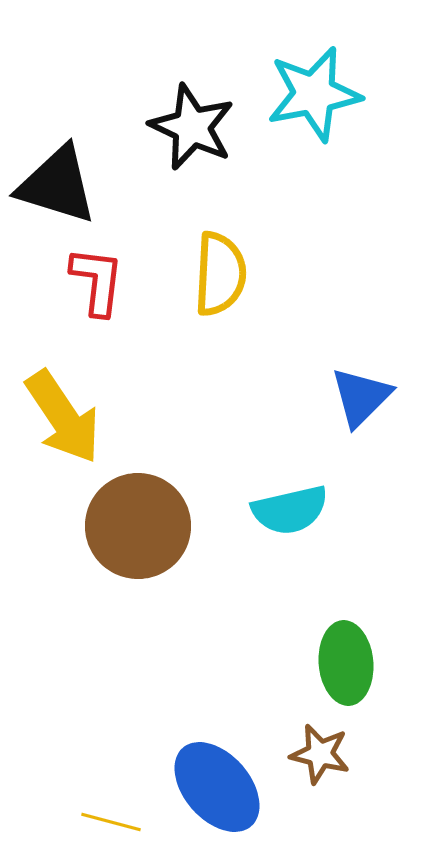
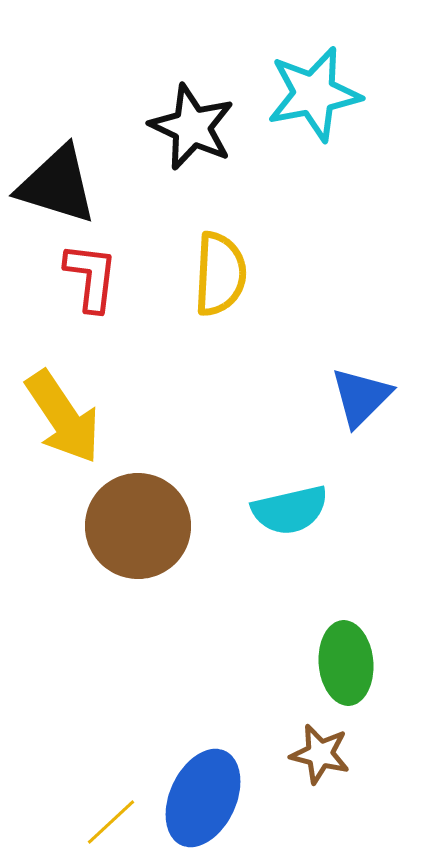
red L-shape: moved 6 px left, 4 px up
blue ellipse: moved 14 px left, 11 px down; rotated 66 degrees clockwise
yellow line: rotated 58 degrees counterclockwise
